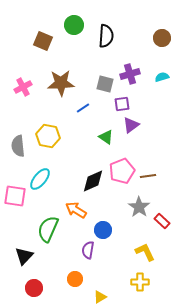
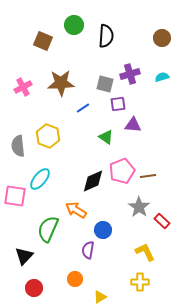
purple square: moved 4 px left
purple triangle: moved 2 px right; rotated 42 degrees clockwise
yellow hexagon: rotated 10 degrees clockwise
